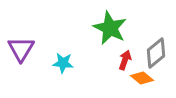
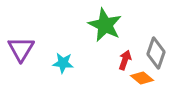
green star: moved 5 px left, 3 px up
gray diamond: rotated 32 degrees counterclockwise
